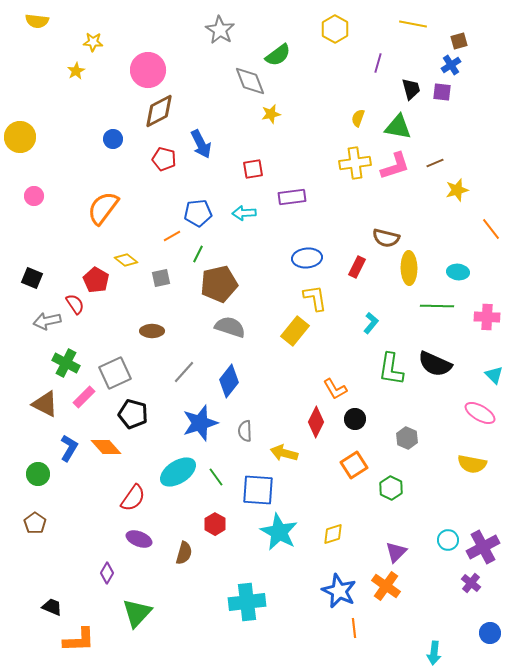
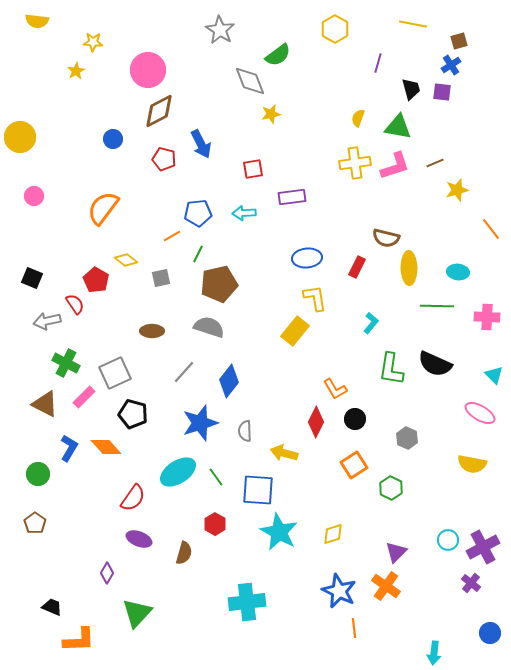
gray semicircle at (230, 327): moved 21 px left
